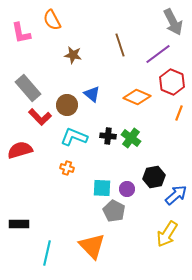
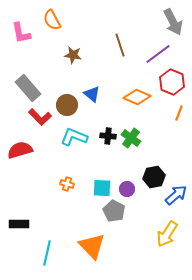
orange cross: moved 16 px down
